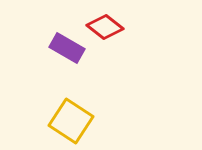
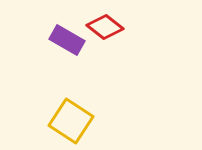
purple rectangle: moved 8 px up
